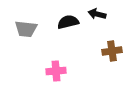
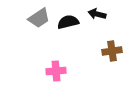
gray trapezoid: moved 13 px right, 11 px up; rotated 40 degrees counterclockwise
